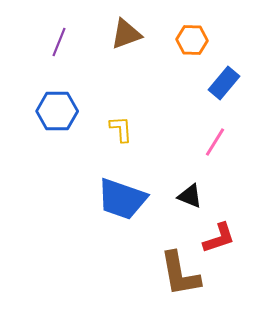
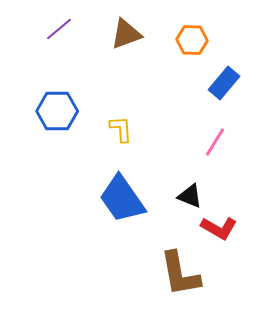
purple line: moved 13 px up; rotated 28 degrees clockwise
blue trapezoid: rotated 36 degrees clockwise
red L-shape: moved 10 px up; rotated 48 degrees clockwise
